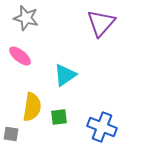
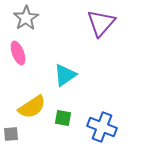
gray star: rotated 25 degrees clockwise
pink ellipse: moved 2 px left, 3 px up; rotated 30 degrees clockwise
yellow semicircle: rotated 48 degrees clockwise
green square: moved 4 px right, 1 px down; rotated 18 degrees clockwise
gray square: rotated 14 degrees counterclockwise
